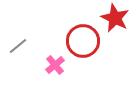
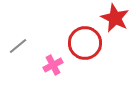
red circle: moved 2 px right, 2 px down
pink cross: moved 2 px left; rotated 12 degrees clockwise
